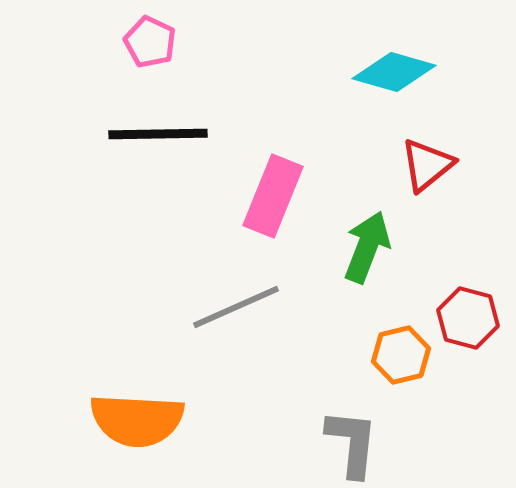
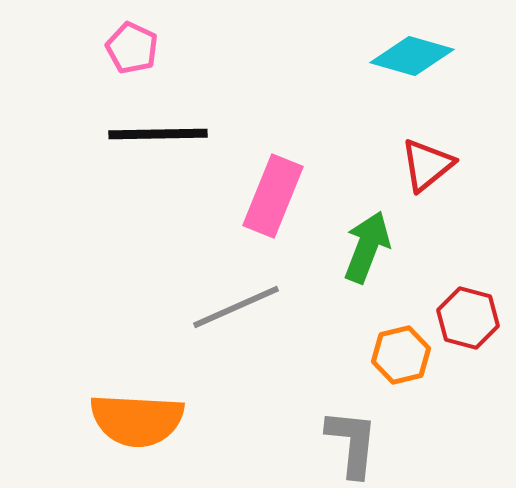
pink pentagon: moved 18 px left, 6 px down
cyan diamond: moved 18 px right, 16 px up
